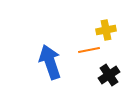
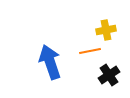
orange line: moved 1 px right, 1 px down
